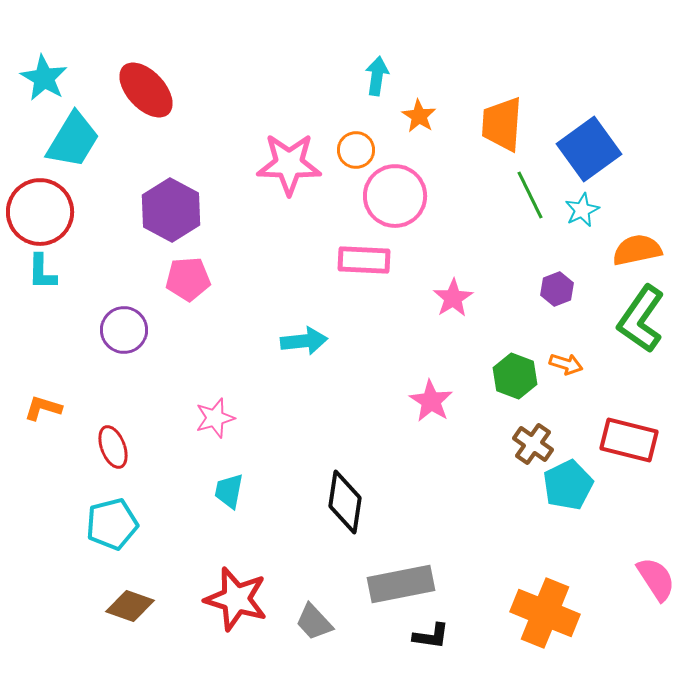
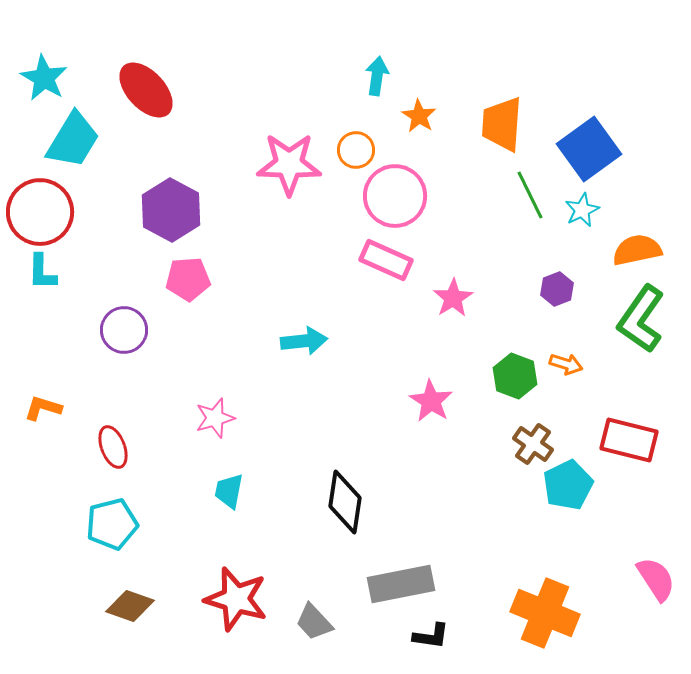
pink rectangle at (364, 260): moved 22 px right; rotated 21 degrees clockwise
